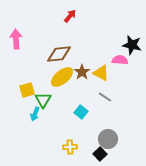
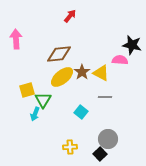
gray line: rotated 32 degrees counterclockwise
